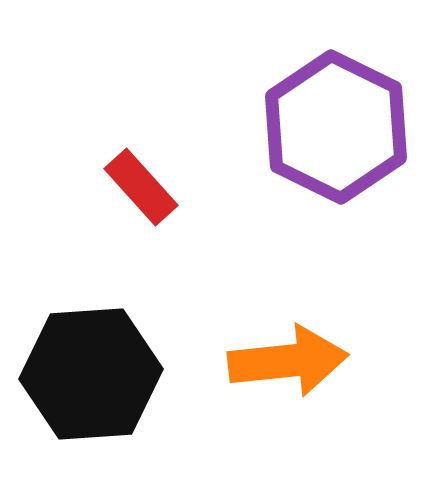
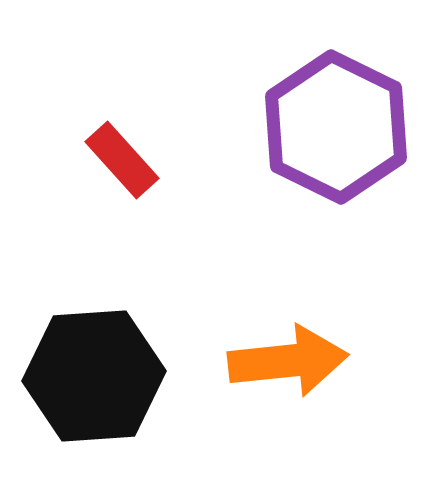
red rectangle: moved 19 px left, 27 px up
black hexagon: moved 3 px right, 2 px down
